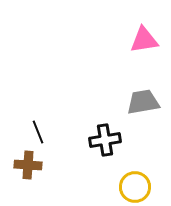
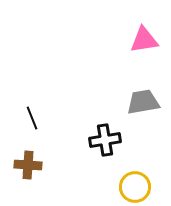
black line: moved 6 px left, 14 px up
